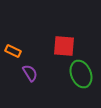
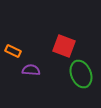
red square: rotated 15 degrees clockwise
purple semicircle: moved 1 px right, 3 px up; rotated 54 degrees counterclockwise
